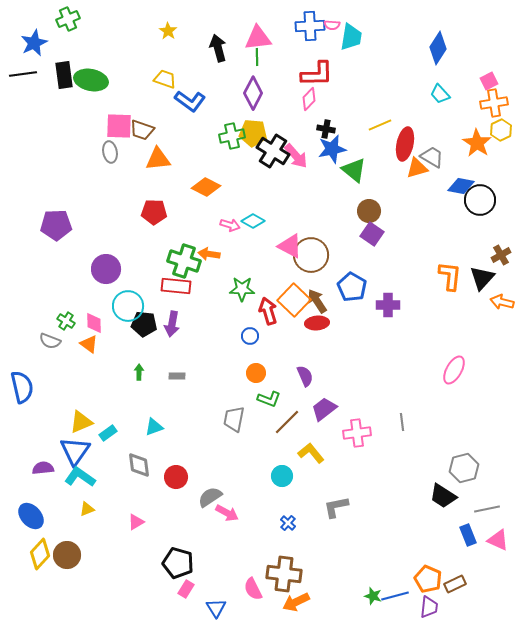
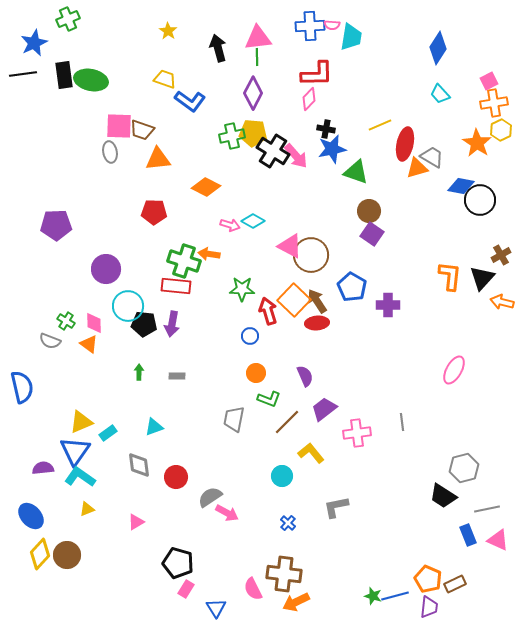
green triangle at (354, 170): moved 2 px right, 2 px down; rotated 20 degrees counterclockwise
